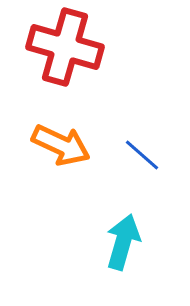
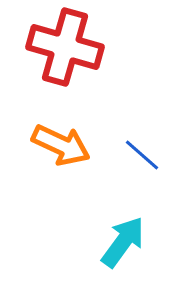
cyan arrow: rotated 20 degrees clockwise
